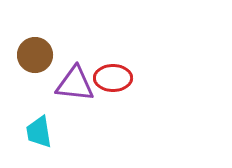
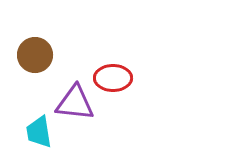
purple triangle: moved 19 px down
